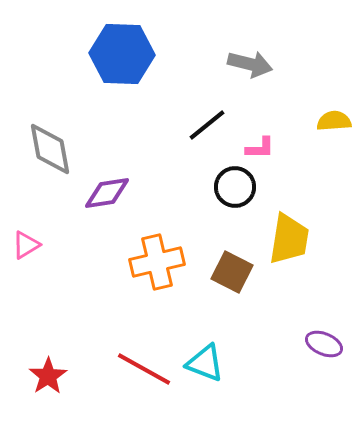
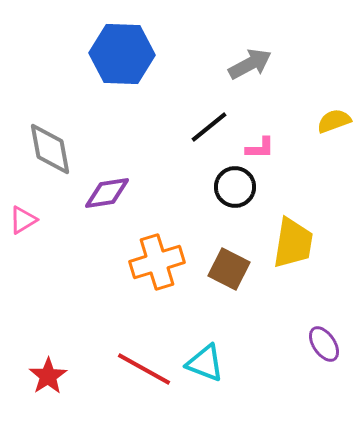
gray arrow: rotated 42 degrees counterclockwise
yellow semicircle: rotated 16 degrees counterclockwise
black line: moved 2 px right, 2 px down
yellow trapezoid: moved 4 px right, 4 px down
pink triangle: moved 3 px left, 25 px up
orange cross: rotated 4 degrees counterclockwise
brown square: moved 3 px left, 3 px up
purple ellipse: rotated 33 degrees clockwise
